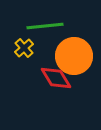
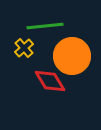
orange circle: moved 2 px left
red diamond: moved 6 px left, 3 px down
